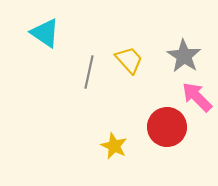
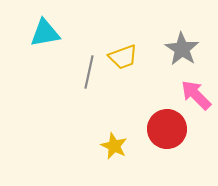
cyan triangle: rotated 44 degrees counterclockwise
gray star: moved 2 px left, 7 px up
yellow trapezoid: moved 6 px left, 3 px up; rotated 112 degrees clockwise
pink arrow: moved 1 px left, 2 px up
red circle: moved 2 px down
